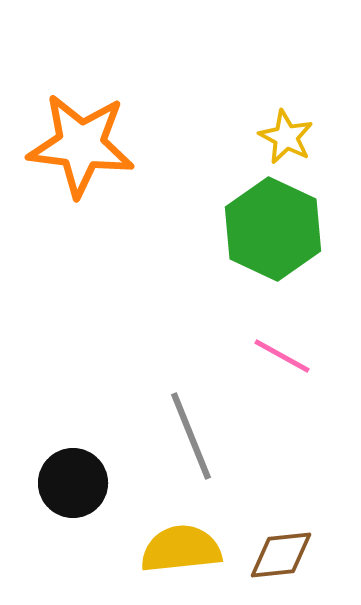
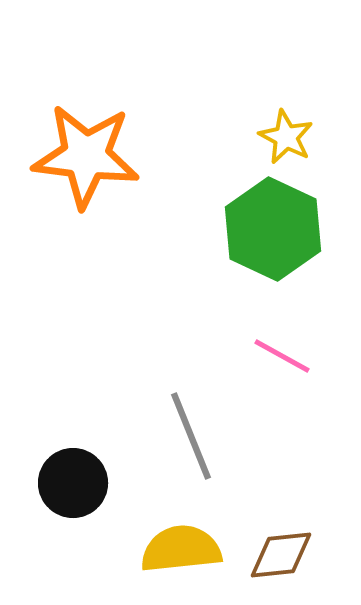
orange star: moved 5 px right, 11 px down
